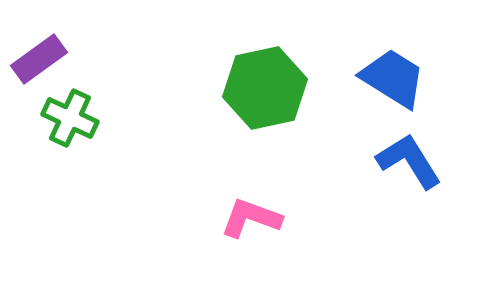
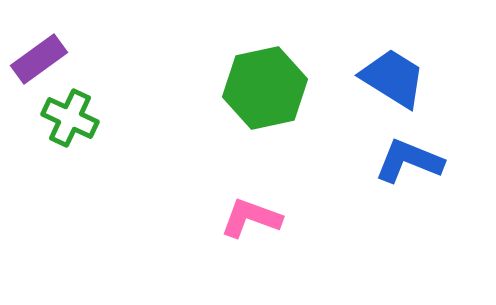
blue L-shape: rotated 36 degrees counterclockwise
